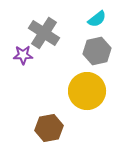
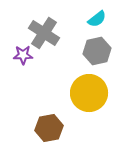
yellow circle: moved 2 px right, 2 px down
